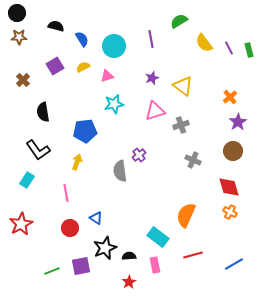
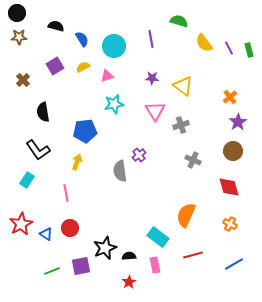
green semicircle at (179, 21): rotated 48 degrees clockwise
purple star at (152, 78): rotated 24 degrees clockwise
pink triangle at (155, 111): rotated 45 degrees counterclockwise
orange cross at (230, 212): moved 12 px down
blue triangle at (96, 218): moved 50 px left, 16 px down
